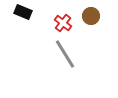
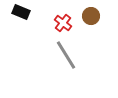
black rectangle: moved 2 px left
gray line: moved 1 px right, 1 px down
